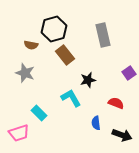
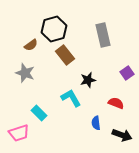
brown semicircle: rotated 48 degrees counterclockwise
purple square: moved 2 px left
